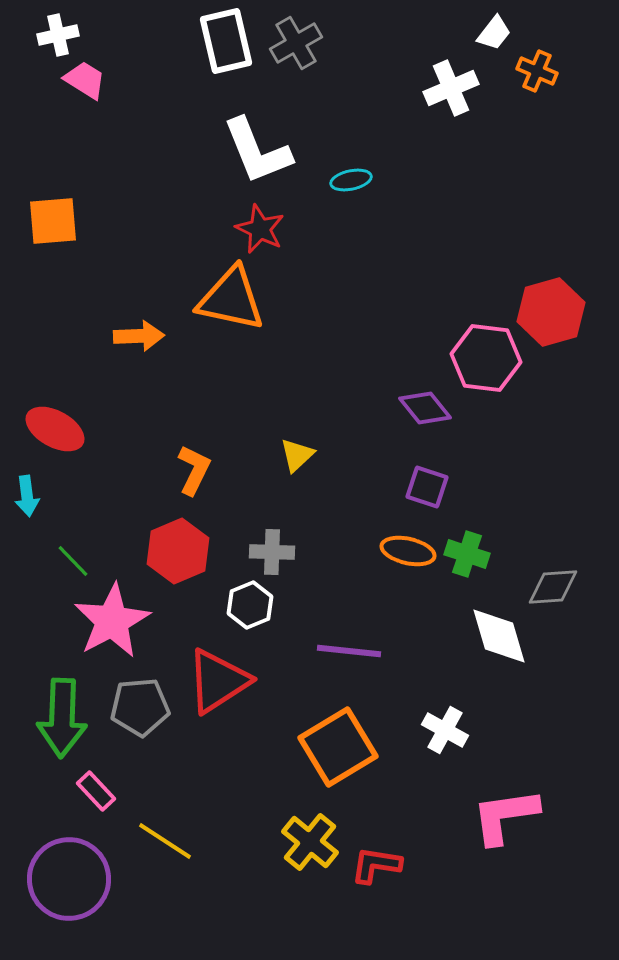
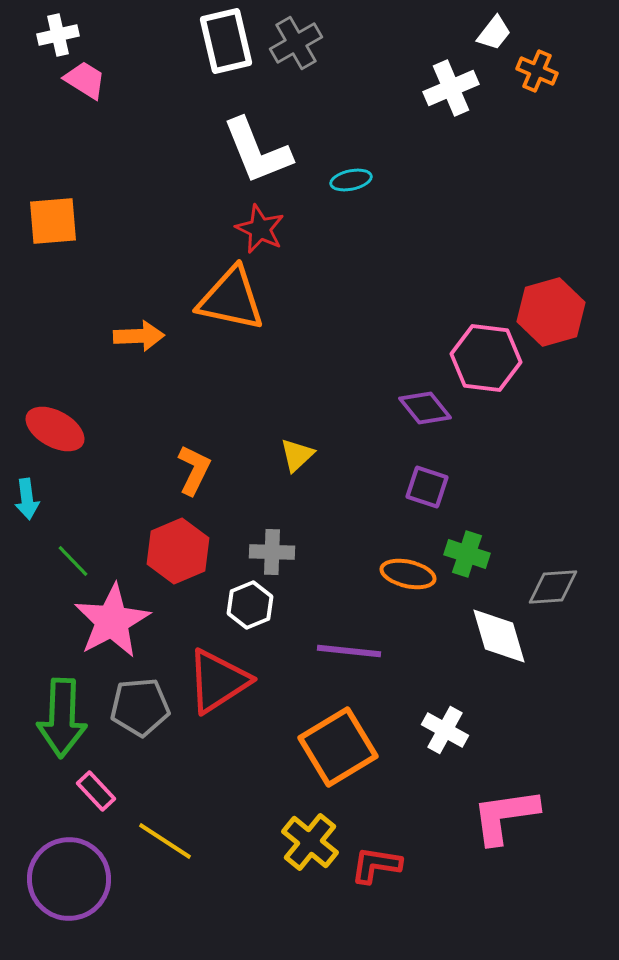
cyan arrow at (27, 496): moved 3 px down
orange ellipse at (408, 551): moved 23 px down
